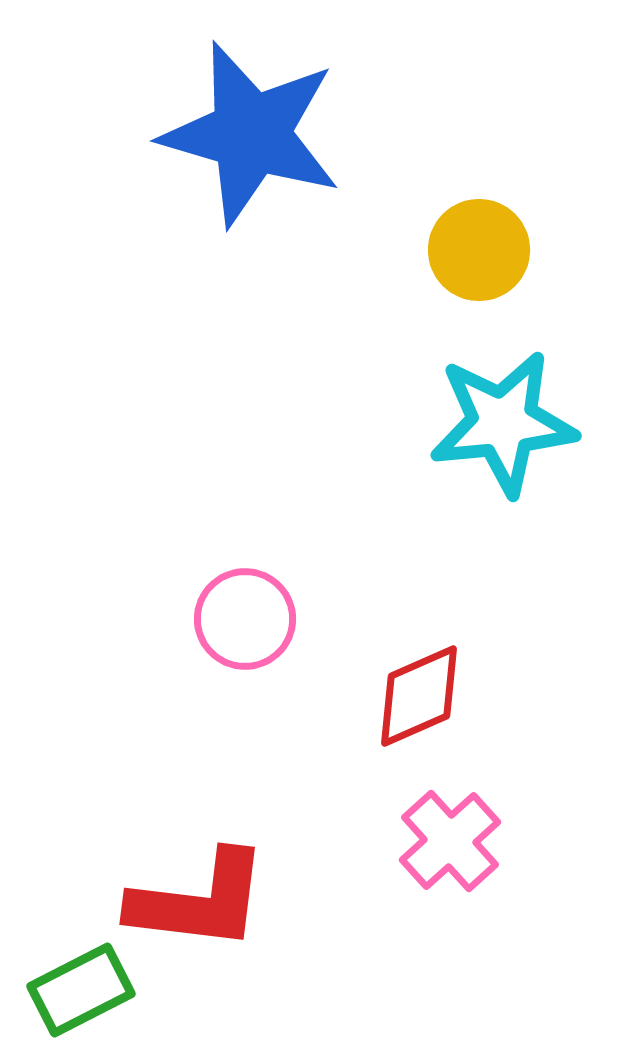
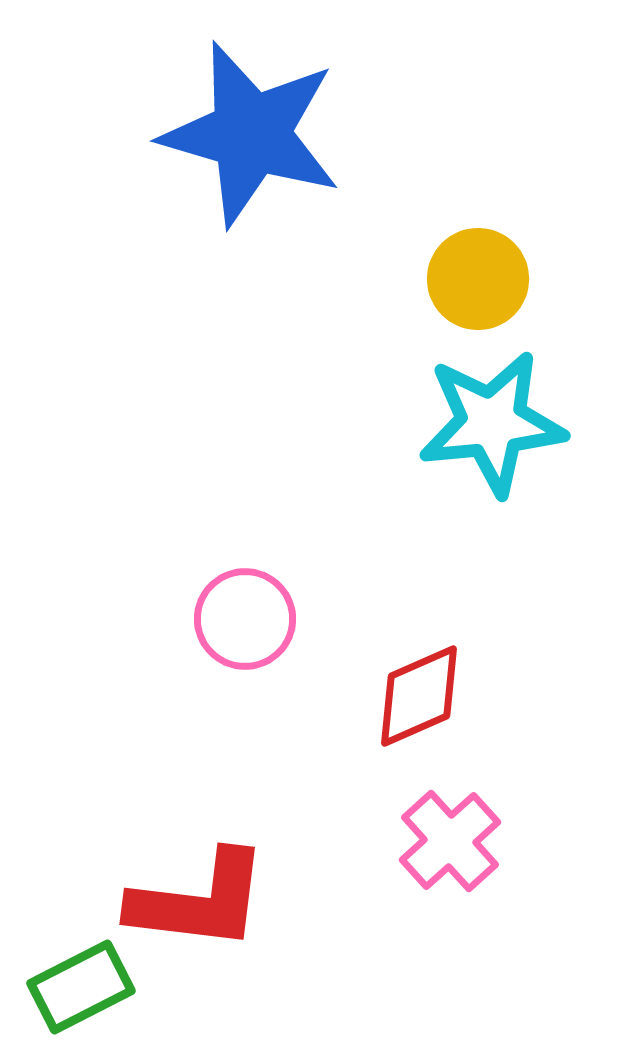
yellow circle: moved 1 px left, 29 px down
cyan star: moved 11 px left
green rectangle: moved 3 px up
